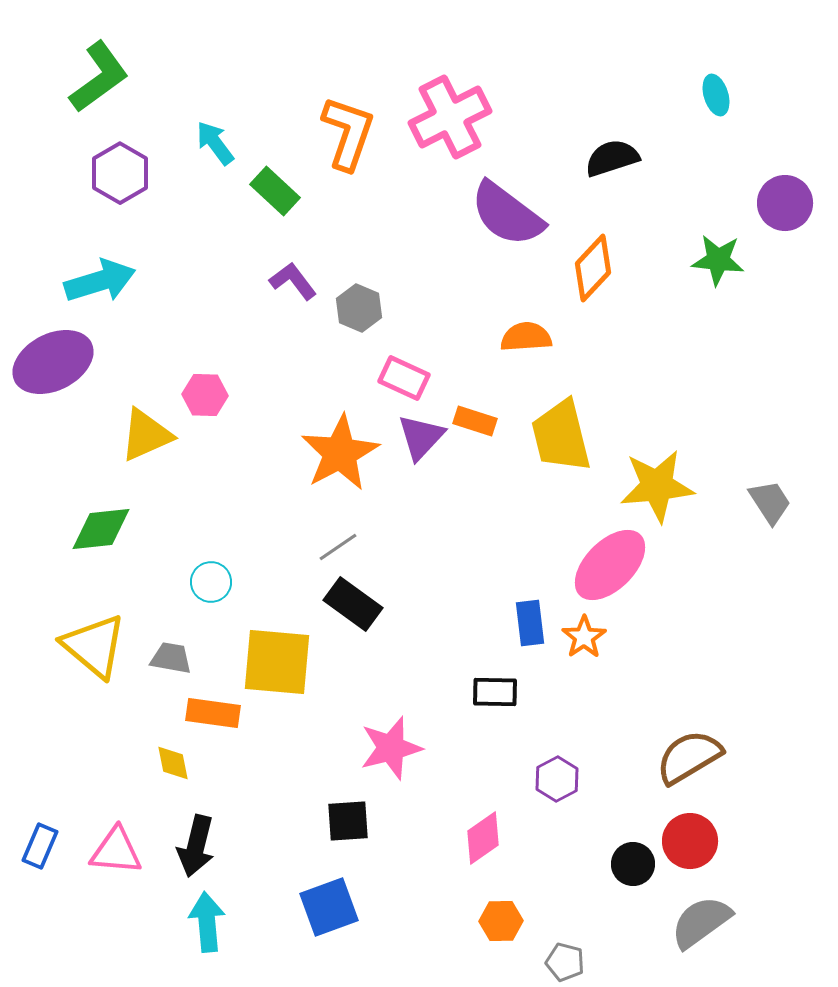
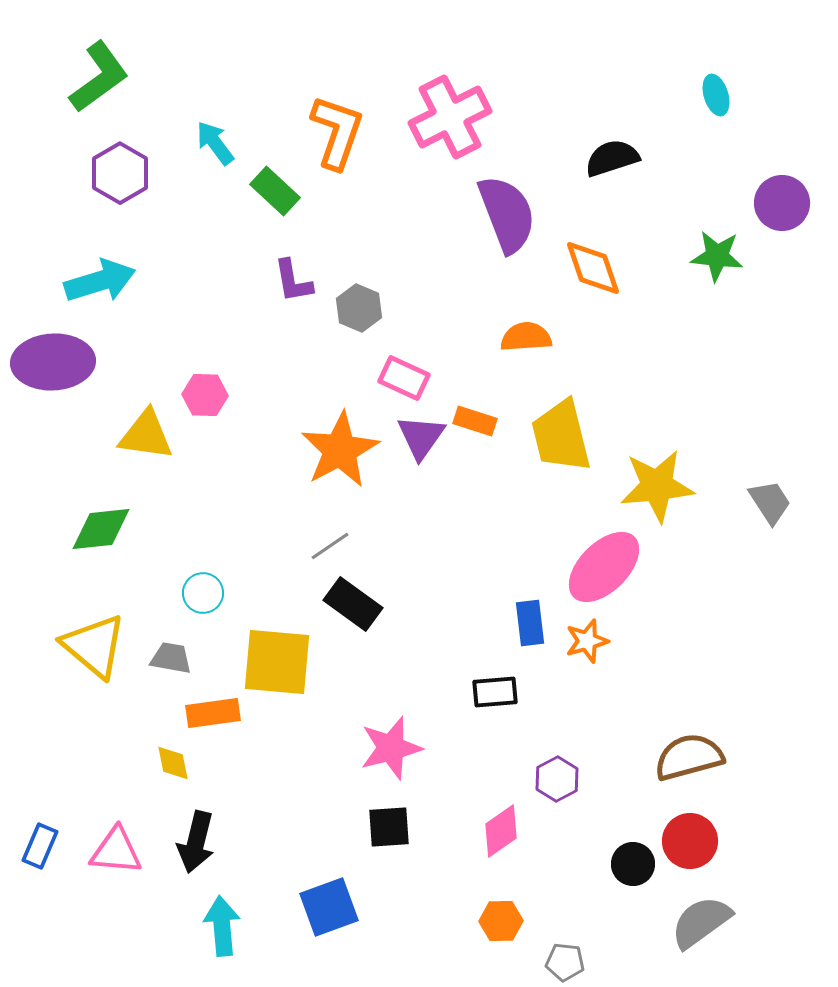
orange L-shape at (348, 133): moved 11 px left, 1 px up
purple circle at (785, 203): moved 3 px left
purple semicircle at (507, 214): rotated 148 degrees counterclockwise
green star at (718, 260): moved 1 px left, 4 px up
orange diamond at (593, 268): rotated 62 degrees counterclockwise
purple L-shape at (293, 281): rotated 153 degrees counterclockwise
purple ellipse at (53, 362): rotated 24 degrees clockwise
yellow triangle at (146, 435): rotated 32 degrees clockwise
purple triangle at (421, 437): rotated 8 degrees counterclockwise
orange star at (340, 453): moved 3 px up
gray line at (338, 547): moved 8 px left, 1 px up
pink ellipse at (610, 565): moved 6 px left, 2 px down
cyan circle at (211, 582): moved 8 px left, 11 px down
orange star at (584, 637): moved 3 px right, 4 px down; rotated 18 degrees clockwise
black rectangle at (495, 692): rotated 6 degrees counterclockwise
orange rectangle at (213, 713): rotated 16 degrees counterclockwise
brown semicircle at (689, 757): rotated 16 degrees clockwise
black square at (348, 821): moved 41 px right, 6 px down
pink diamond at (483, 838): moved 18 px right, 7 px up
black arrow at (196, 846): moved 4 px up
cyan arrow at (207, 922): moved 15 px right, 4 px down
gray pentagon at (565, 962): rotated 9 degrees counterclockwise
